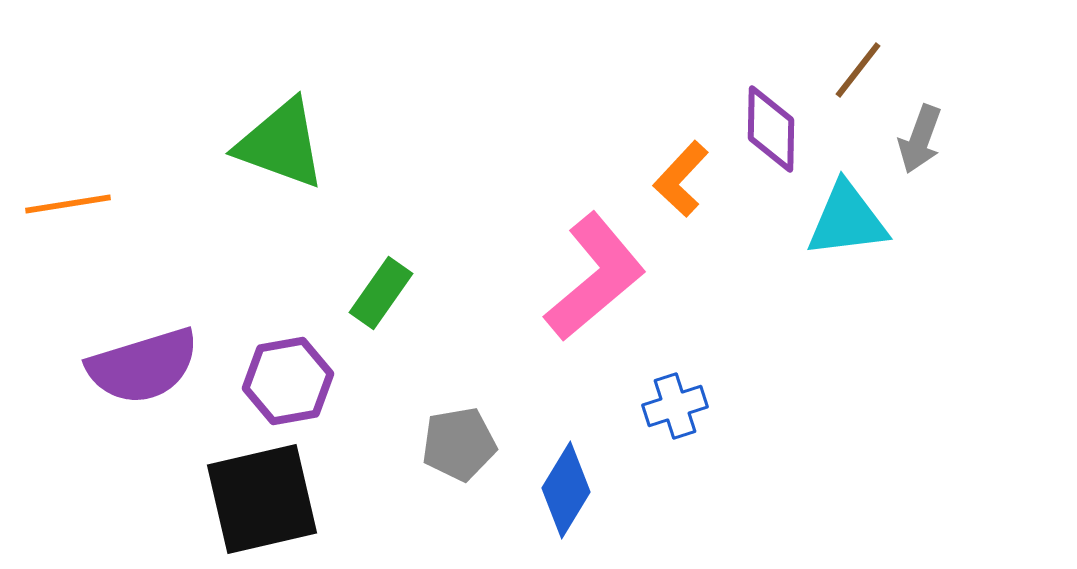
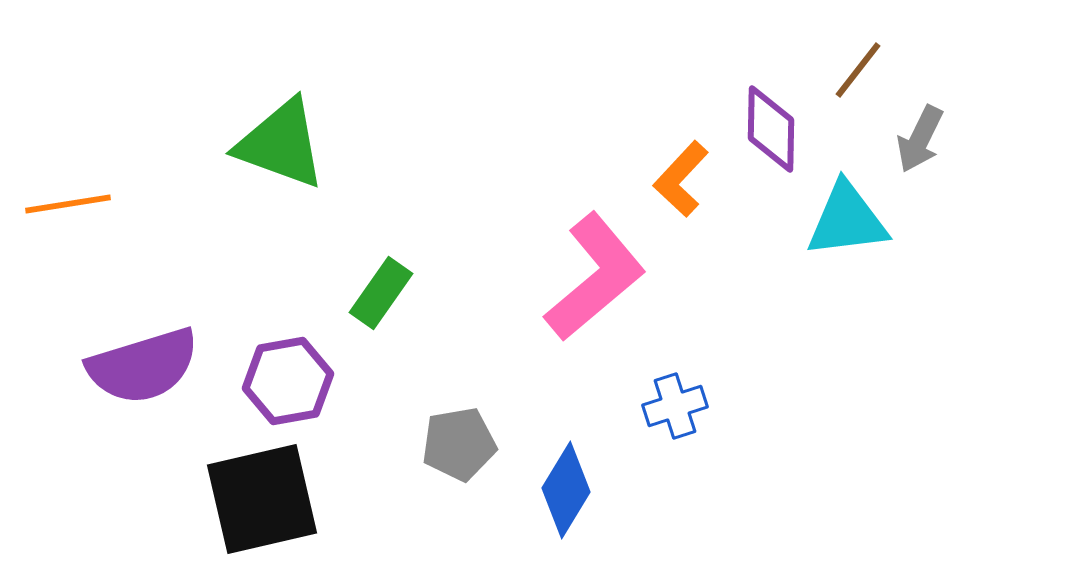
gray arrow: rotated 6 degrees clockwise
